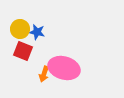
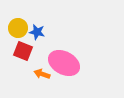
yellow circle: moved 2 px left, 1 px up
pink ellipse: moved 5 px up; rotated 12 degrees clockwise
orange arrow: moved 2 px left; rotated 91 degrees clockwise
